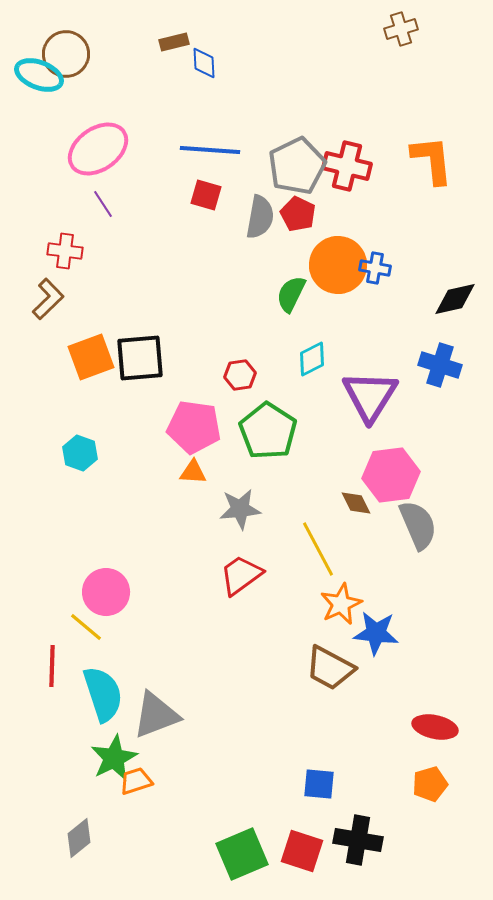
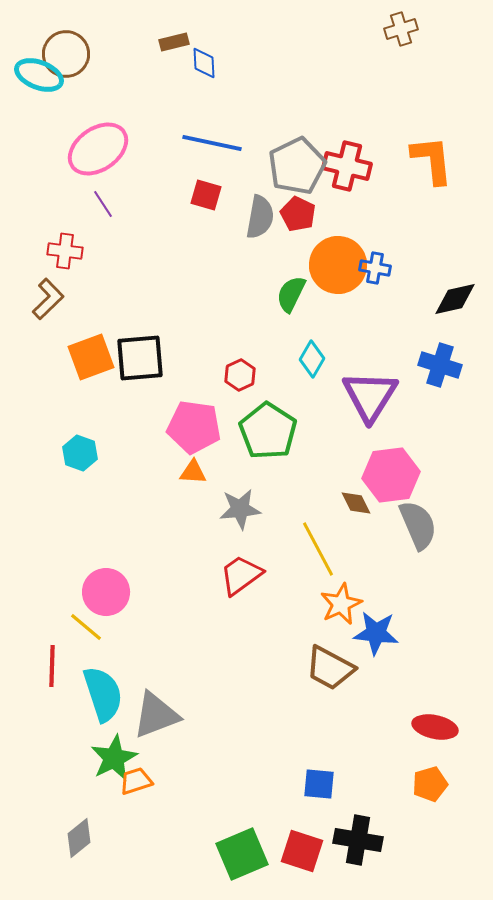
blue line at (210, 150): moved 2 px right, 7 px up; rotated 8 degrees clockwise
cyan diamond at (312, 359): rotated 33 degrees counterclockwise
red hexagon at (240, 375): rotated 16 degrees counterclockwise
